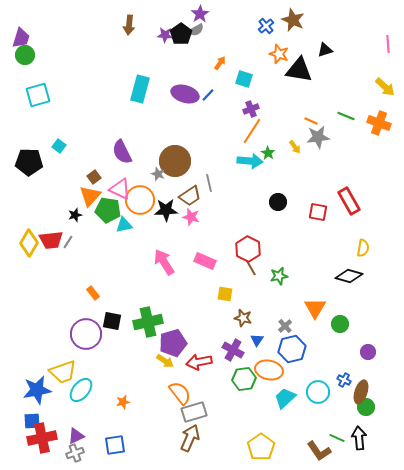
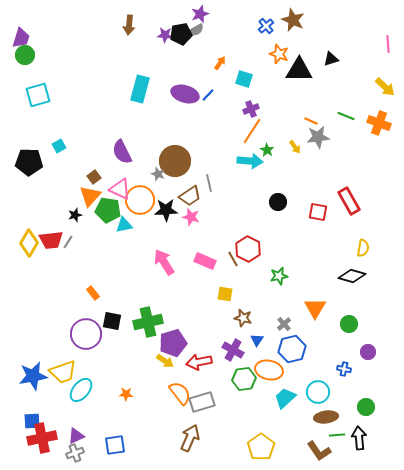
purple star at (200, 14): rotated 12 degrees clockwise
black pentagon at (181, 34): rotated 25 degrees clockwise
black triangle at (325, 50): moved 6 px right, 9 px down
black triangle at (299, 70): rotated 8 degrees counterclockwise
cyan square at (59, 146): rotated 24 degrees clockwise
green star at (268, 153): moved 1 px left, 3 px up
brown line at (251, 268): moved 18 px left, 9 px up
black diamond at (349, 276): moved 3 px right
green circle at (340, 324): moved 9 px right
gray cross at (285, 326): moved 1 px left, 2 px up
blue cross at (344, 380): moved 11 px up; rotated 16 degrees counterclockwise
blue star at (37, 390): moved 4 px left, 14 px up
brown ellipse at (361, 392): moved 35 px left, 25 px down; rotated 65 degrees clockwise
orange star at (123, 402): moved 3 px right, 8 px up; rotated 16 degrees clockwise
gray rectangle at (194, 412): moved 8 px right, 10 px up
green line at (337, 438): moved 3 px up; rotated 28 degrees counterclockwise
